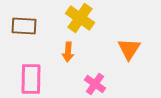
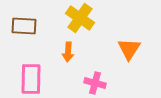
pink cross: moved 1 px up; rotated 20 degrees counterclockwise
